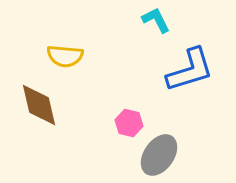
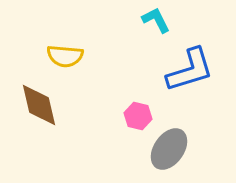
pink hexagon: moved 9 px right, 7 px up
gray ellipse: moved 10 px right, 6 px up
